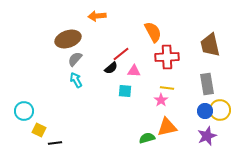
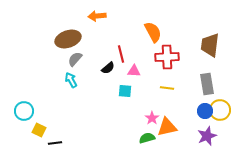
brown trapezoid: rotated 20 degrees clockwise
red line: rotated 66 degrees counterclockwise
black semicircle: moved 3 px left
cyan arrow: moved 5 px left
pink star: moved 9 px left, 18 px down
